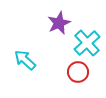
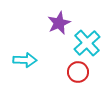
cyan arrow: rotated 140 degrees clockwise
